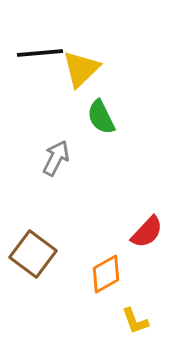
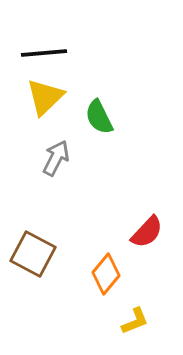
black line: moved 4 px right
yellow triangle: moved 36 px left, 28 px down
green semicircle: moved 2 px left
brown square: rotated 9 degrees counterclockwise
orange diamond: rotated 21 degrees counterclockwise
yellow L-shape: rotated 92 degrees counterclockwise
